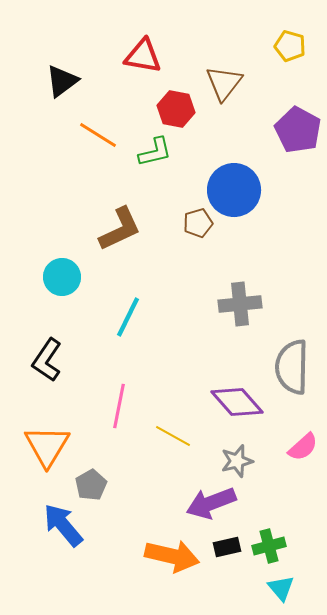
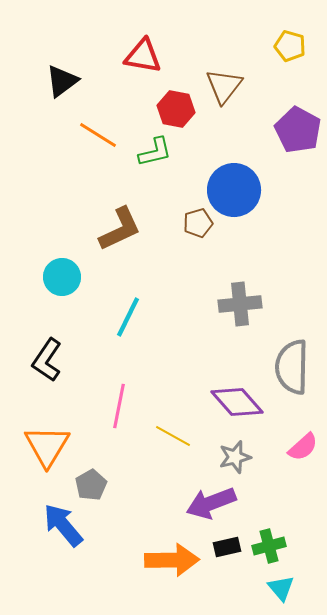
brown triangle: moved 3 px down
gray star: moved 2 px left, 4 px up
orange arrow: moved 4 px down; rotated 14 degrees counterclockwise
